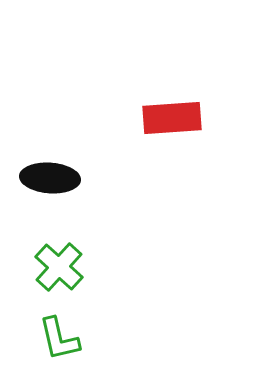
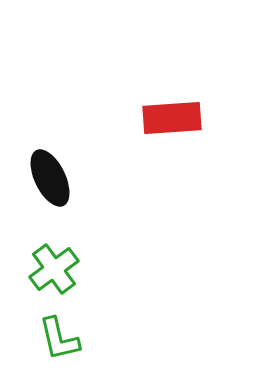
black ellipse: rotated 60 degrees clockwise
green cross: moved 5 px left, 2 px down; rotated 12 degrees clockwise
